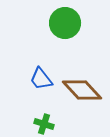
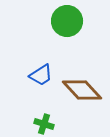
green circle: moved 2 px right, 2 px up
blue trapezoid: moved 4 px up; rotated 85 degrees counterclockwise
